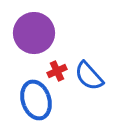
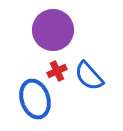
purple circle: moved 19 px right, 3 px up
blue ellipse: moved 1 px left, 1 px up
